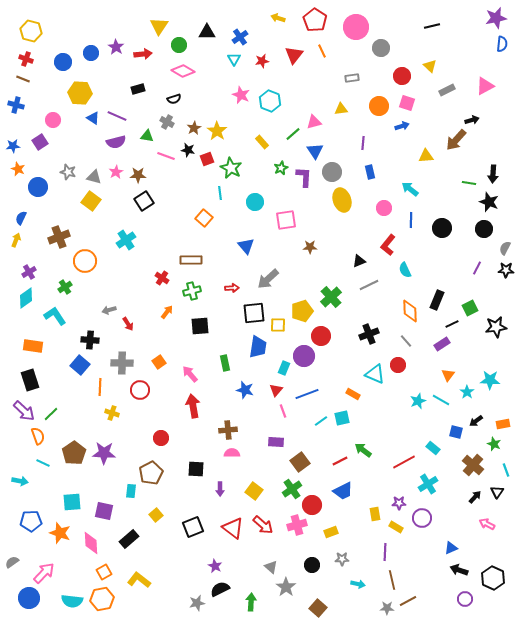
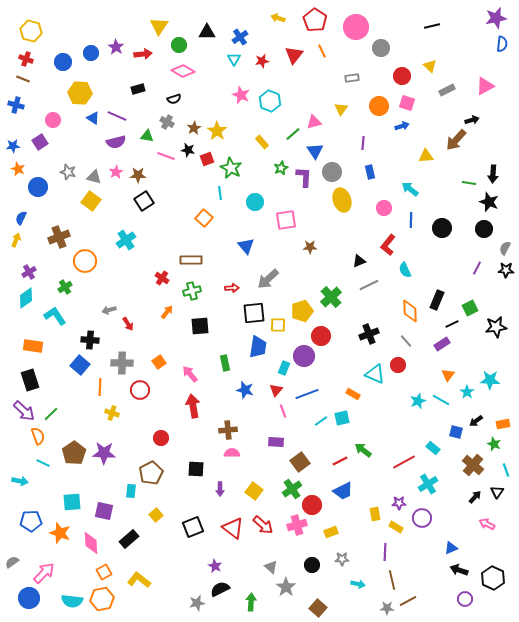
yellow triangle at (341, 109): rotated 48 degrees counterclockwise
